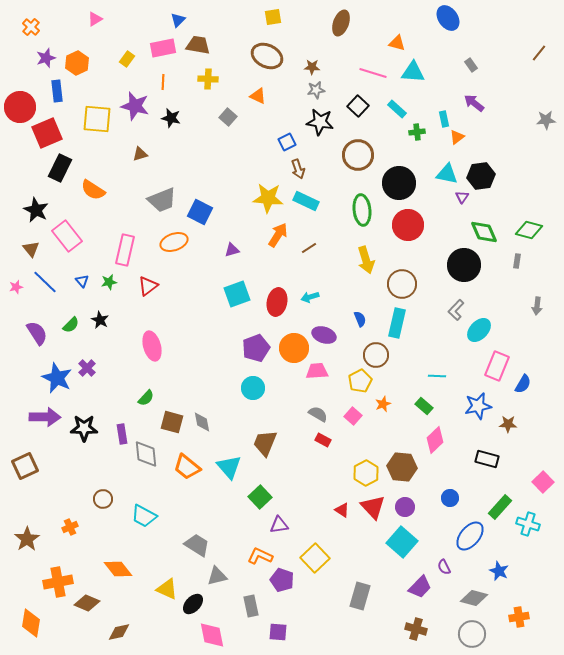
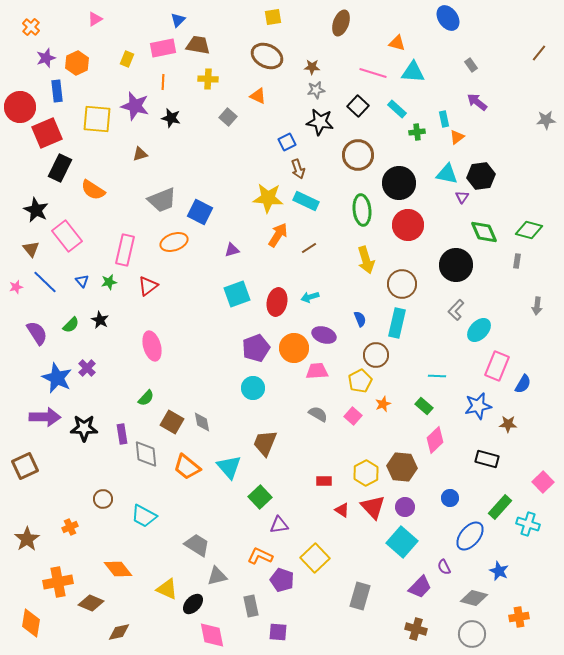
yellow rectangle at (127, 59): rotated 14 degrees counterclockwise
purple arrow at (474, 103): moved 3 px right, 1 px up
black circle at (464, 265): moved 8 px left
brown square at (172, 422): rotated 15 degrees clockwise
red rectangle at (323, 440): moved 1 px right, 41 px down; rotated 28 degrees counterclockwise
brown diamond at (87, 603): moved 4 px right
